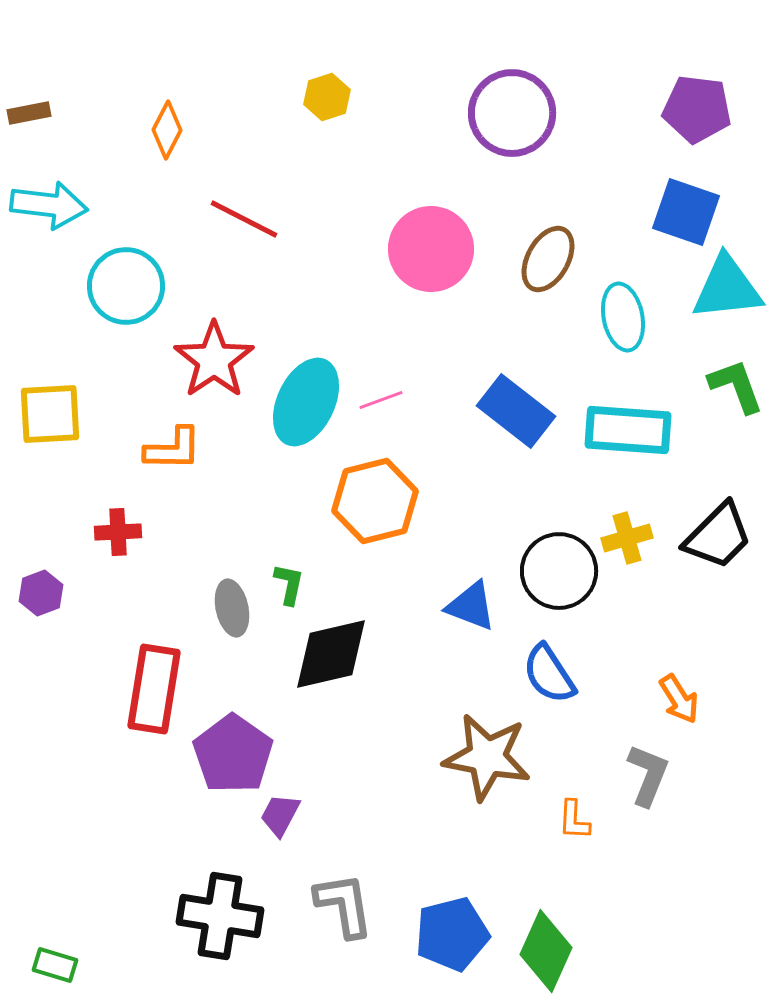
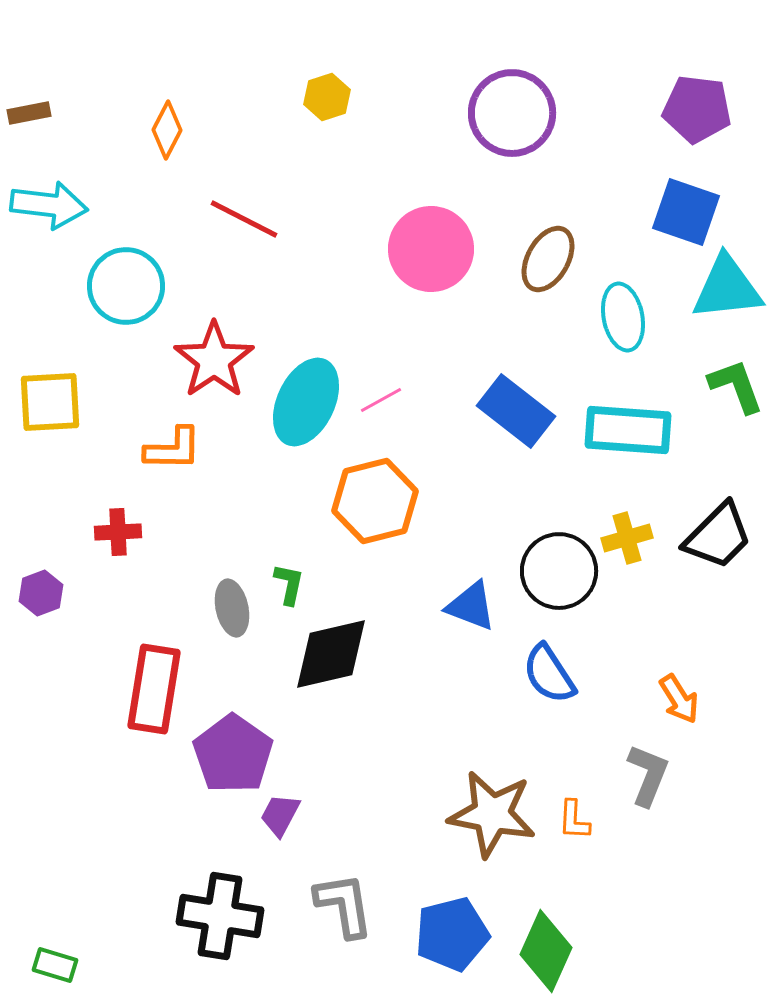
pink line at (381, 400): rotated 9 degrees counterclockwise
yellow square at (50, 414): moved 12 px up
brown star at (487, 757): moved 5 px right, 57 px down
